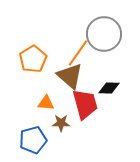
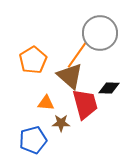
gray circle: moved 4 px left, 1 px up
orange line: moved 1 px left, 2 px down
orange pentagon: moved 1 px down
